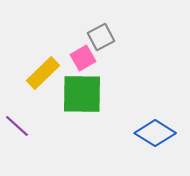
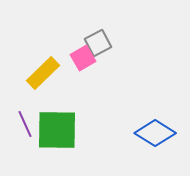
gray square: moved 3 px left, 6 px down
green square: moved 25 px left, 36 px down
purple line: moved 8 px right, 2 px up; rotated 24 degrees clockwise
